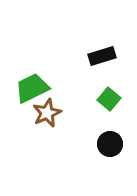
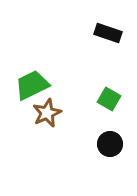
black rectangle: moved 6 px right, 23 px up; rotated 36 degrees clockwise
green trapezoid: moved 3 px up
green square: rotated 10 degrees counterclockwise
